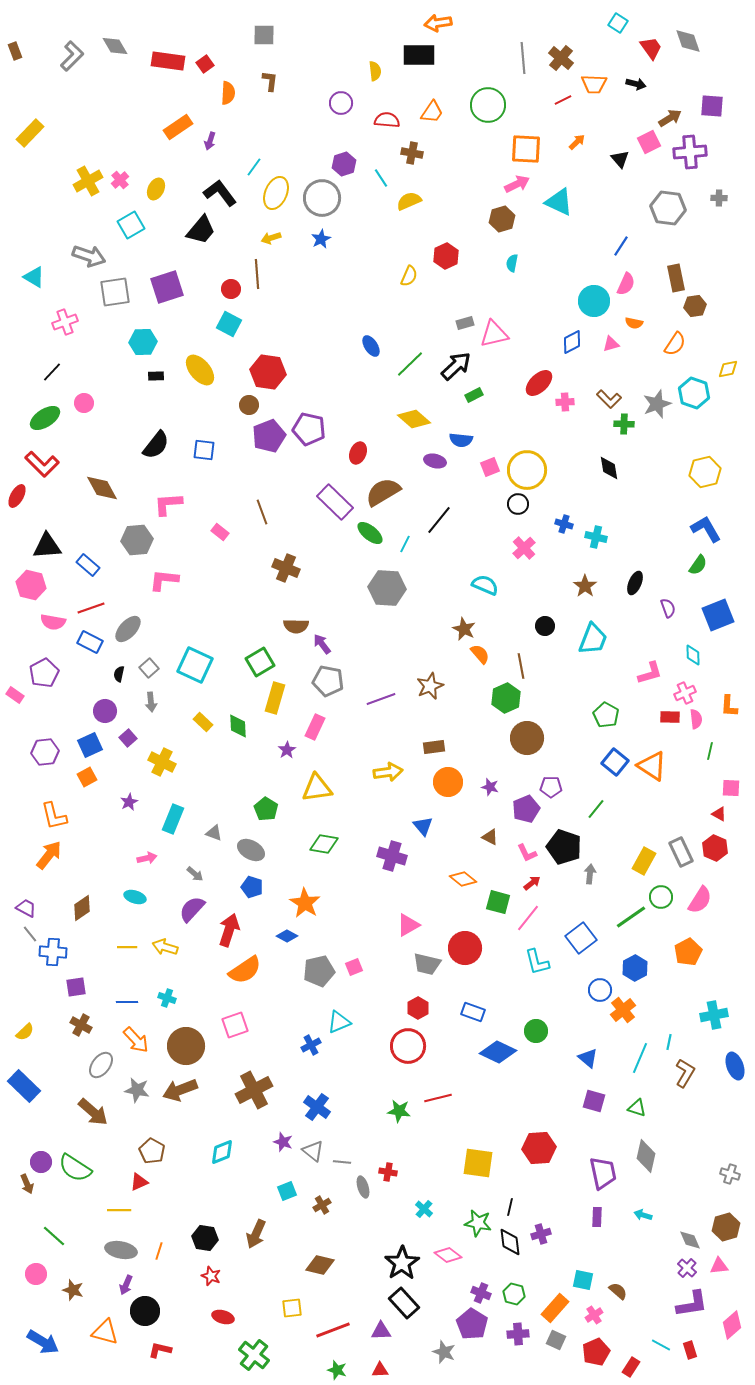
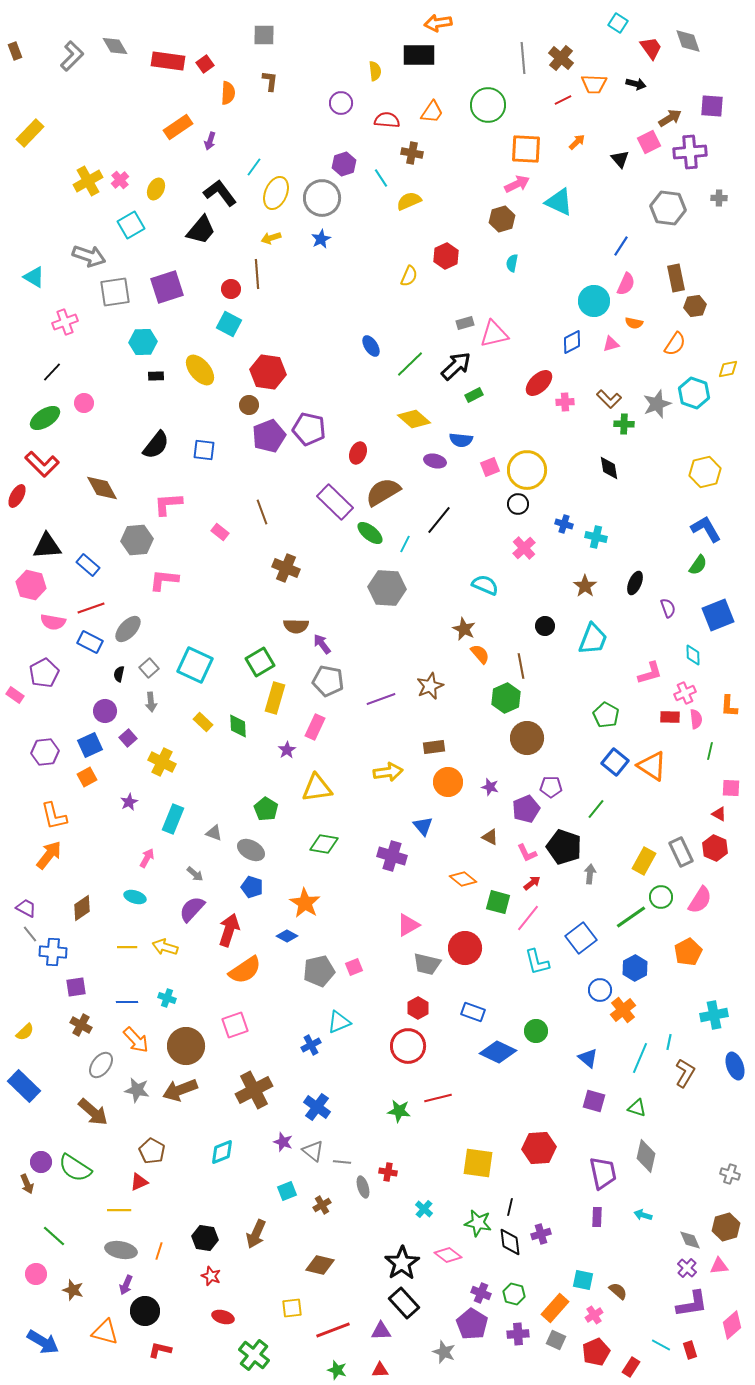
pink arrow at (147, 858): rotated 48 degrees counterclockwise
